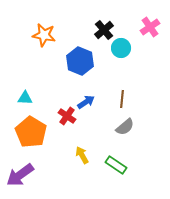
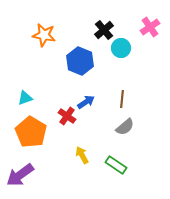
cyan triangle: rotated 21 degrees counterclockwise
